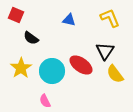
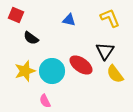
yellow star: moved 4 px right, 3 px down; rotated 15 degrees clockwise
